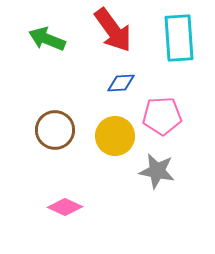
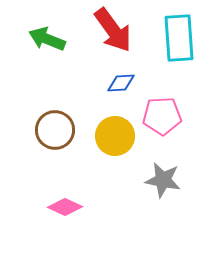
gray star: moved 6 px right, 9 px down
